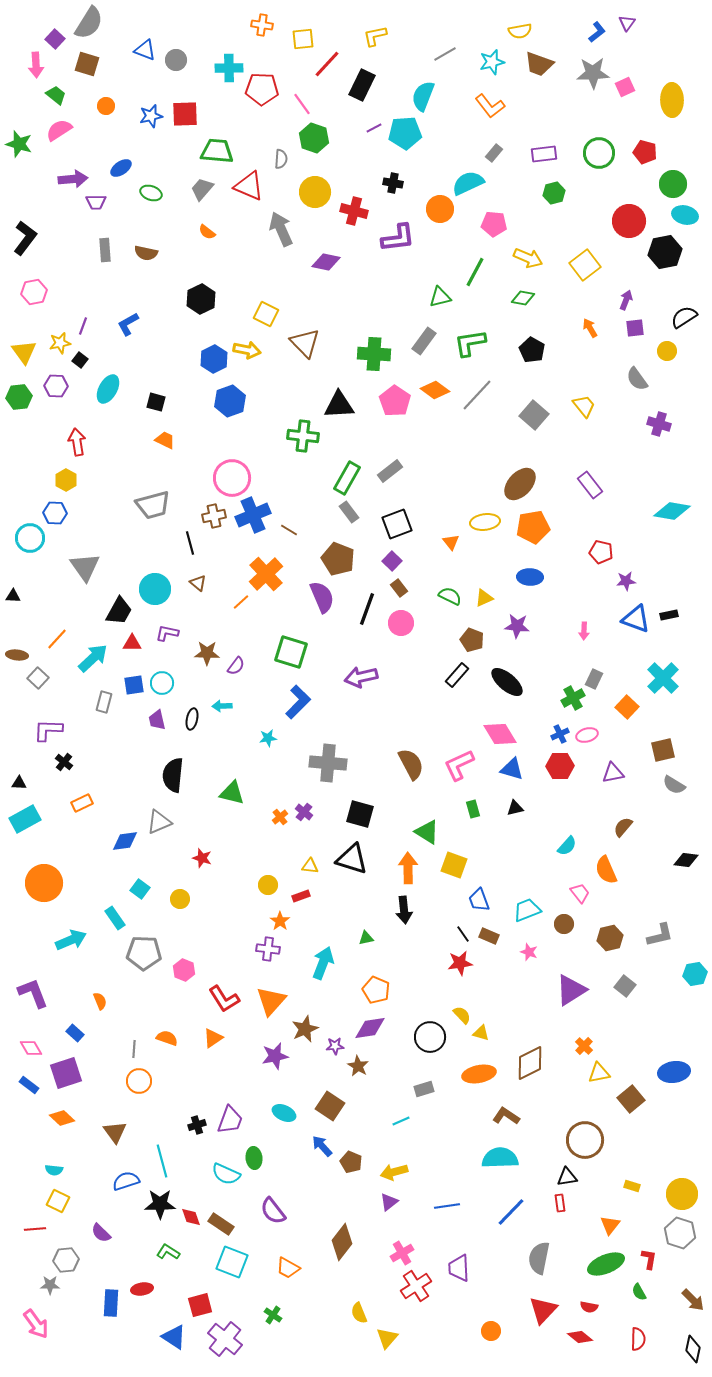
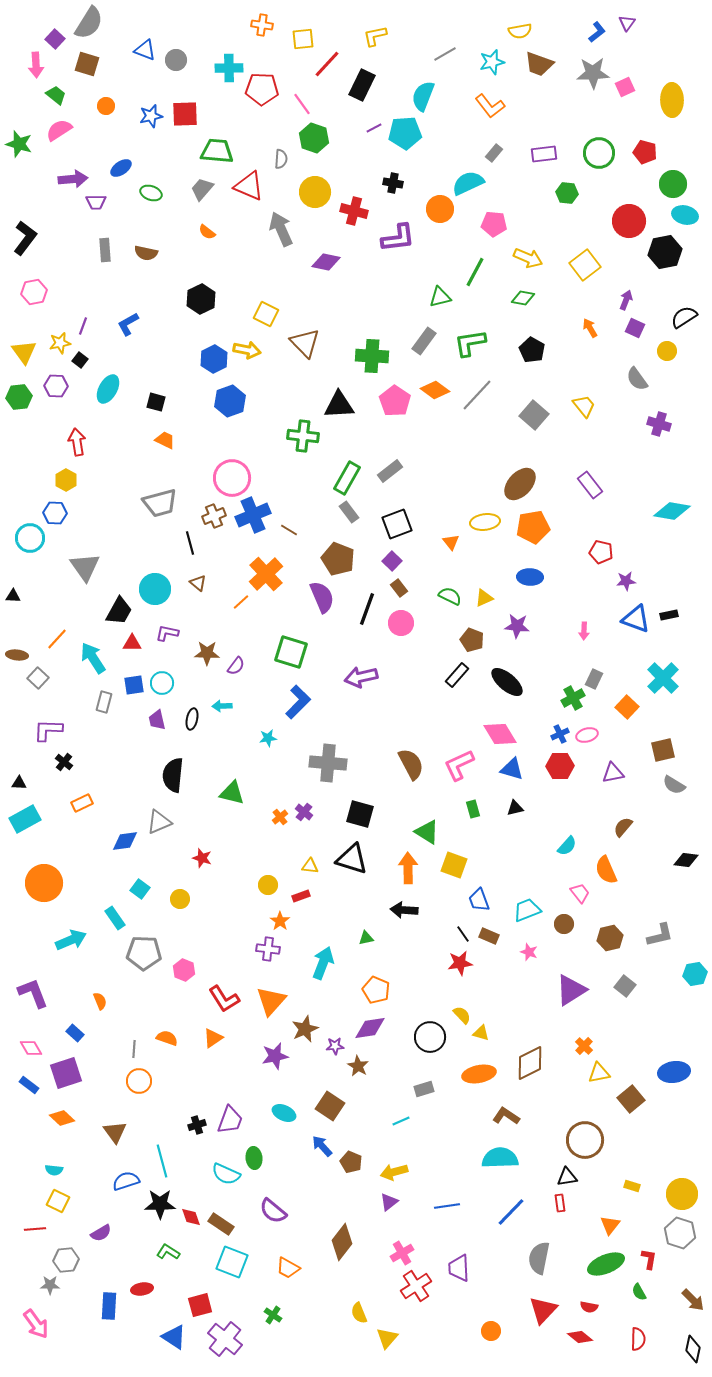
green hexagon at (554, 193): moved 13 px right; rotated 20 degrees clockwise
purple square at (635, 328): rotated 30 degrees clockwise
green cross at (374, 354): moved 2 px left, 2 px down
gray trapezoid at (153, 505): moved 7 px right, 2 px up
brown cross at (214, 516): rotated 10 degrees counterclockwise
cyan arrow at (93, 658): rotated 80 degrees counterclockwise
black arrow at (404, 910): rotated 100 degrees clockwise
purple semicircle at (273, 1211): rotated 12 degrees counterclockwise
purple semicircle at (101, 1233): rotated 75 degrees counterclockwise
blue rectangle at (111, 1303): moved 2 px left, 3 px down
